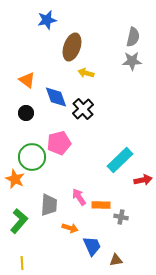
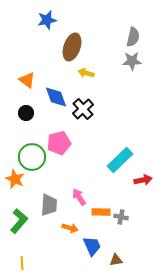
orange rectangle: moved 7 px down
